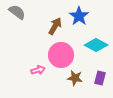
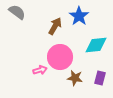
cyan diamond: rotated 35 degrees counterclockwise
pink circle: moved 1 px left, 2 px down
pink arrow: moved 2 px right
